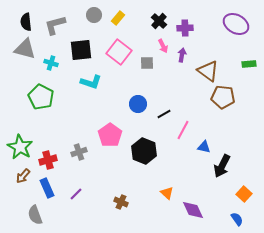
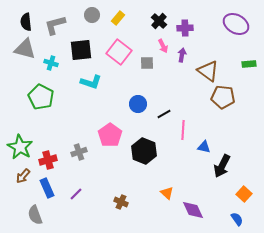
gray circle: moved 2 px left
pink line: rotated 24 degrees counterclockwise
